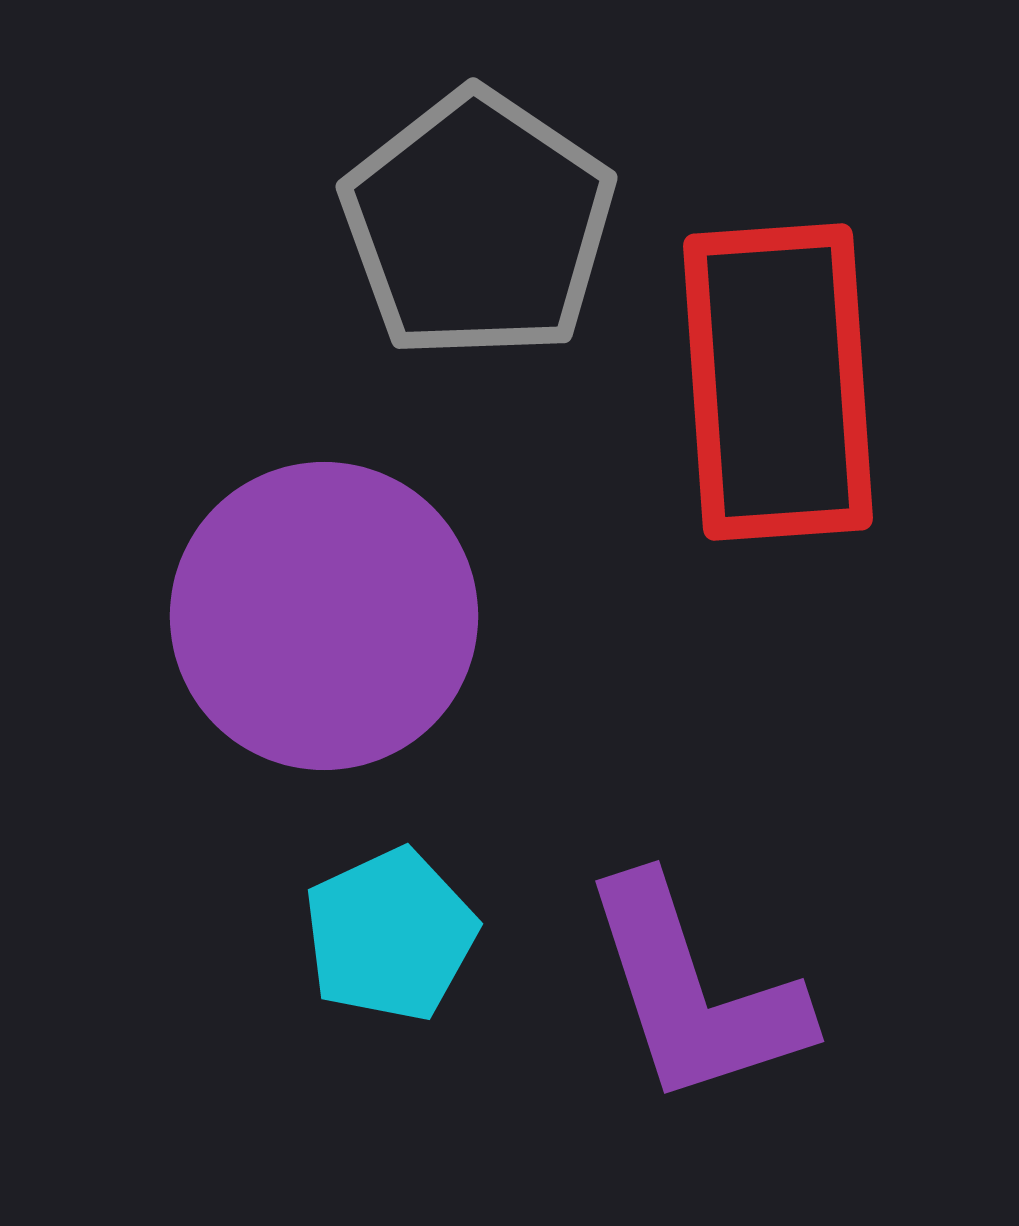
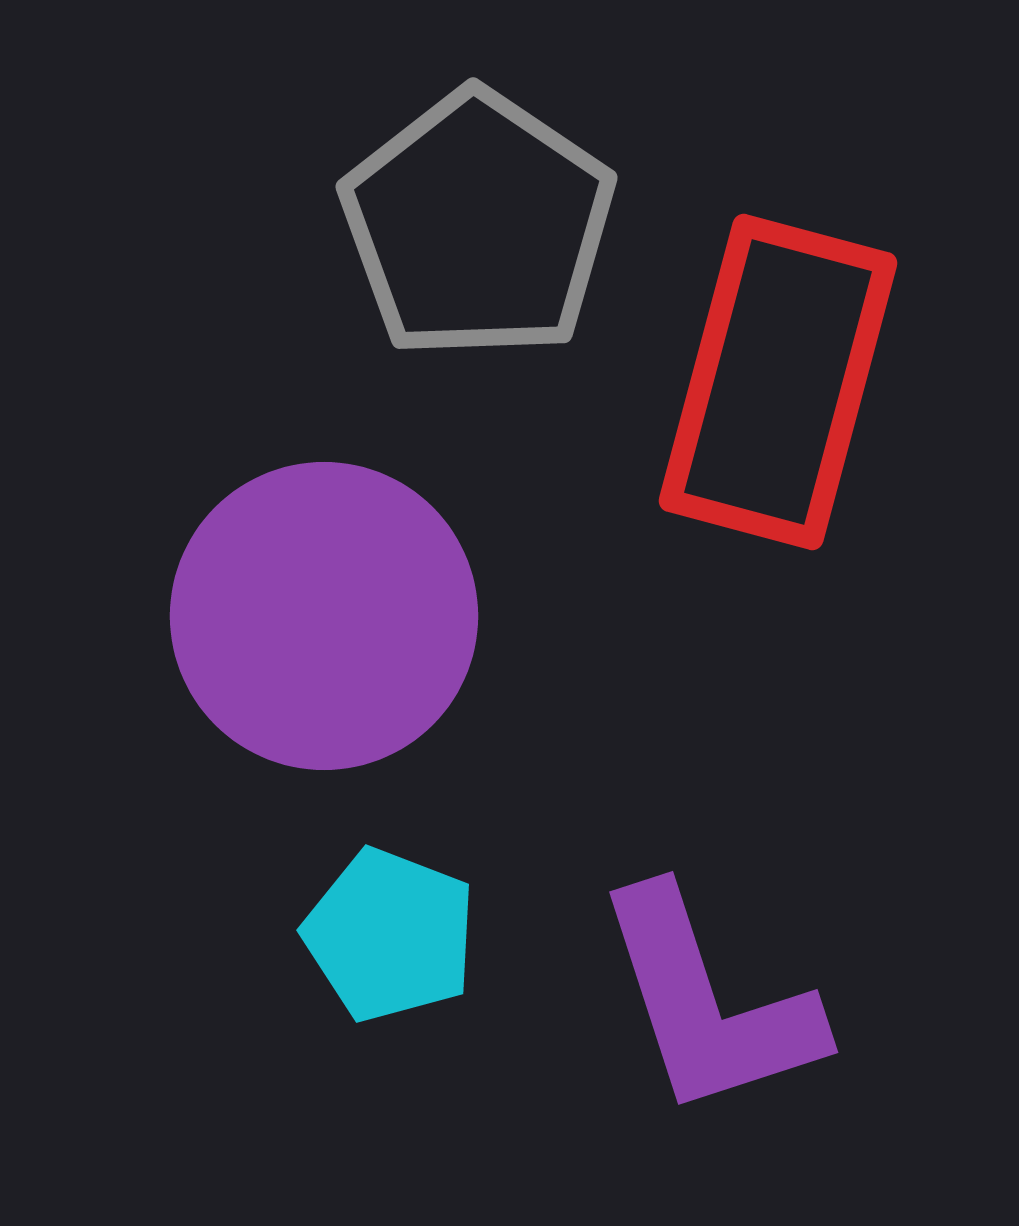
red rectangle: rotated 19 degrees clockwise
cyan pentagon: rotated 26 degrees counterclockwise
purple L-shape: moved 14 px right, 11 px down
